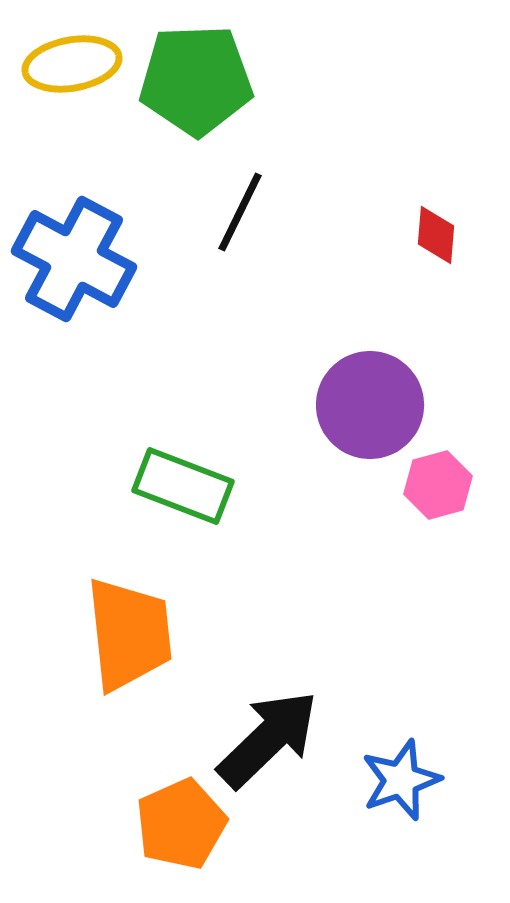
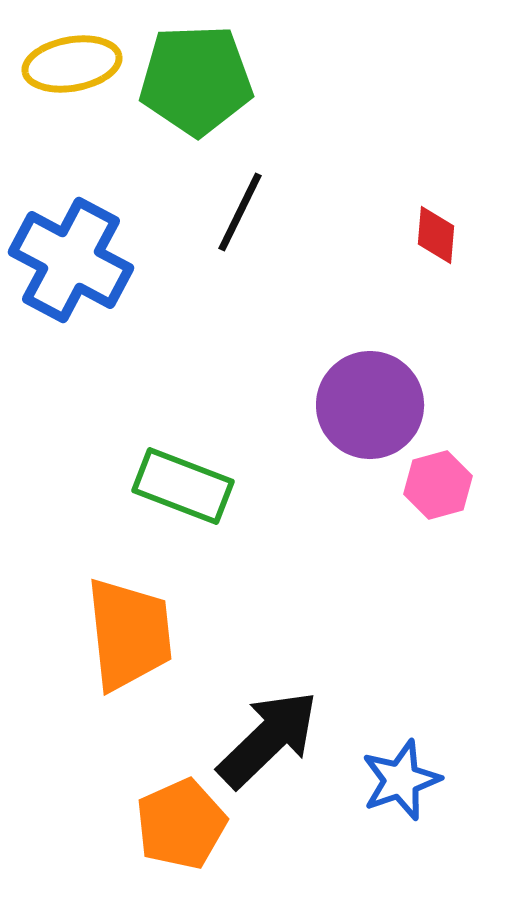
blue cross: moved 3 px left, 1 px down
